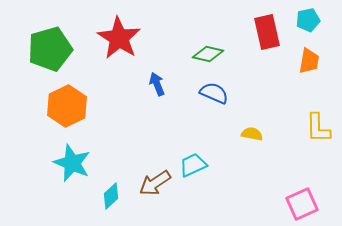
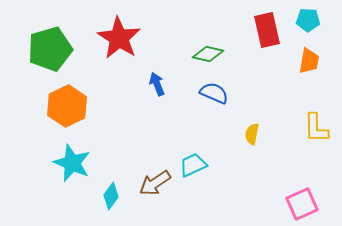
cyan pentagon: rotated 15 degrees clockwise
red rectangle: moved 2 px up
yellow L-shape: moved 2 px left
yellow semicircle: rotated 90 degrees counterclockwise
cyan diamond: rotated 12 degrees counterclockwise
